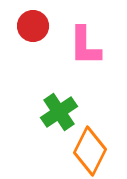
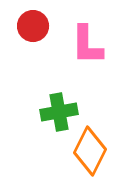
pink L-shape: moved 2 px right, 1 px up
green cross: rotated 24 degrees clockwise
